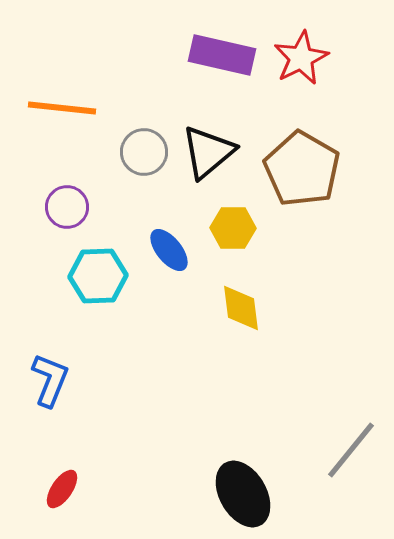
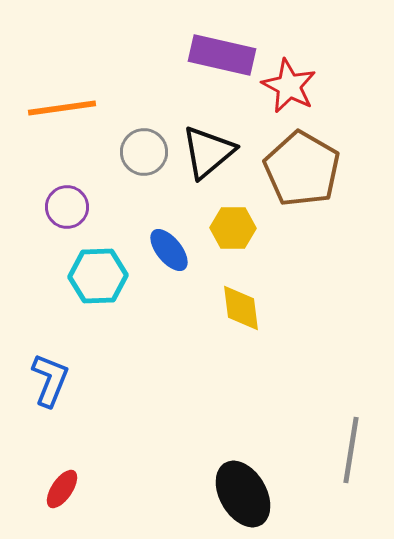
red star: moved 12 px left, 28 px down; rotated 18 degrees counterclockwise
orange line: rotated 14 degrees counterclockwise
gray line: rotated 30 degrees counterclockwise
